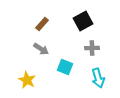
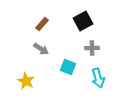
cyan square: moved 3 px right
yellow star: moved 1 px left, 1 px down
